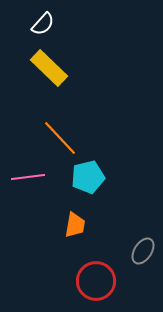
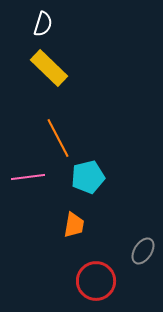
white semicircle: rotated 25 degrees counterclockwise
orange line: moved 2 px left; rotated 15 degrees clockwise
orange trapezoid: moved 1 px left
